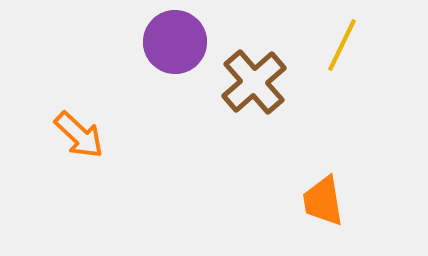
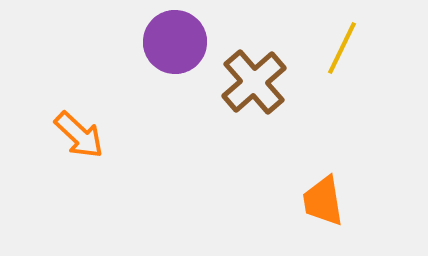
yellow line: moved 3 px down
